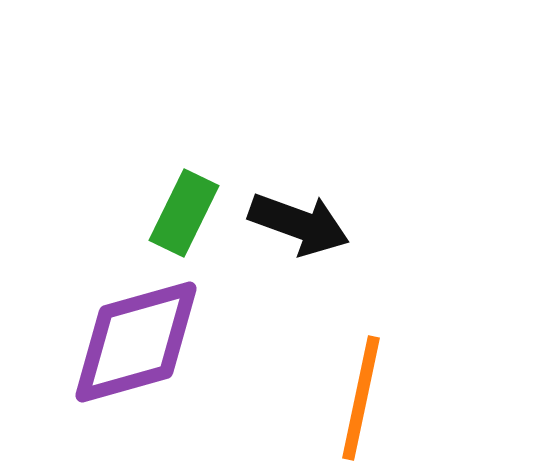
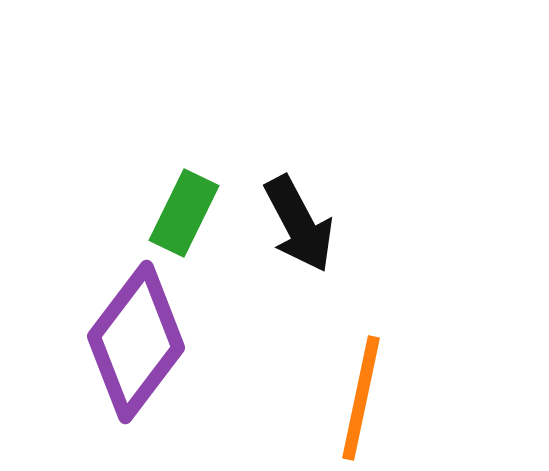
black arrow: rotated 42 degrees clockwise
purple diamond: rotated 37 degrees counterclockwise
